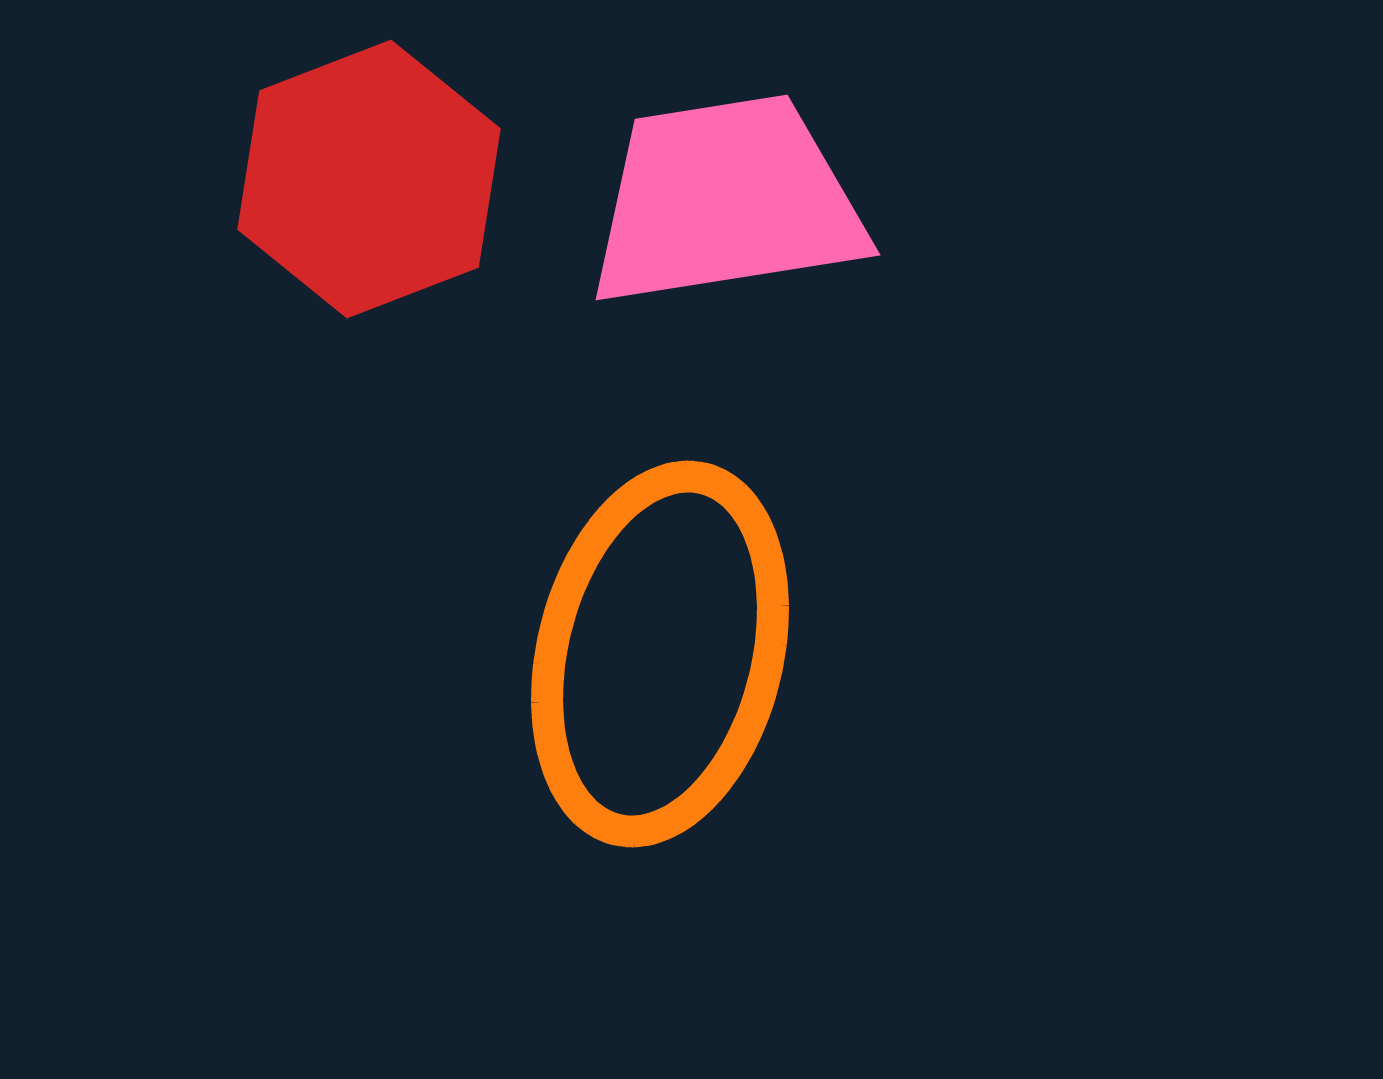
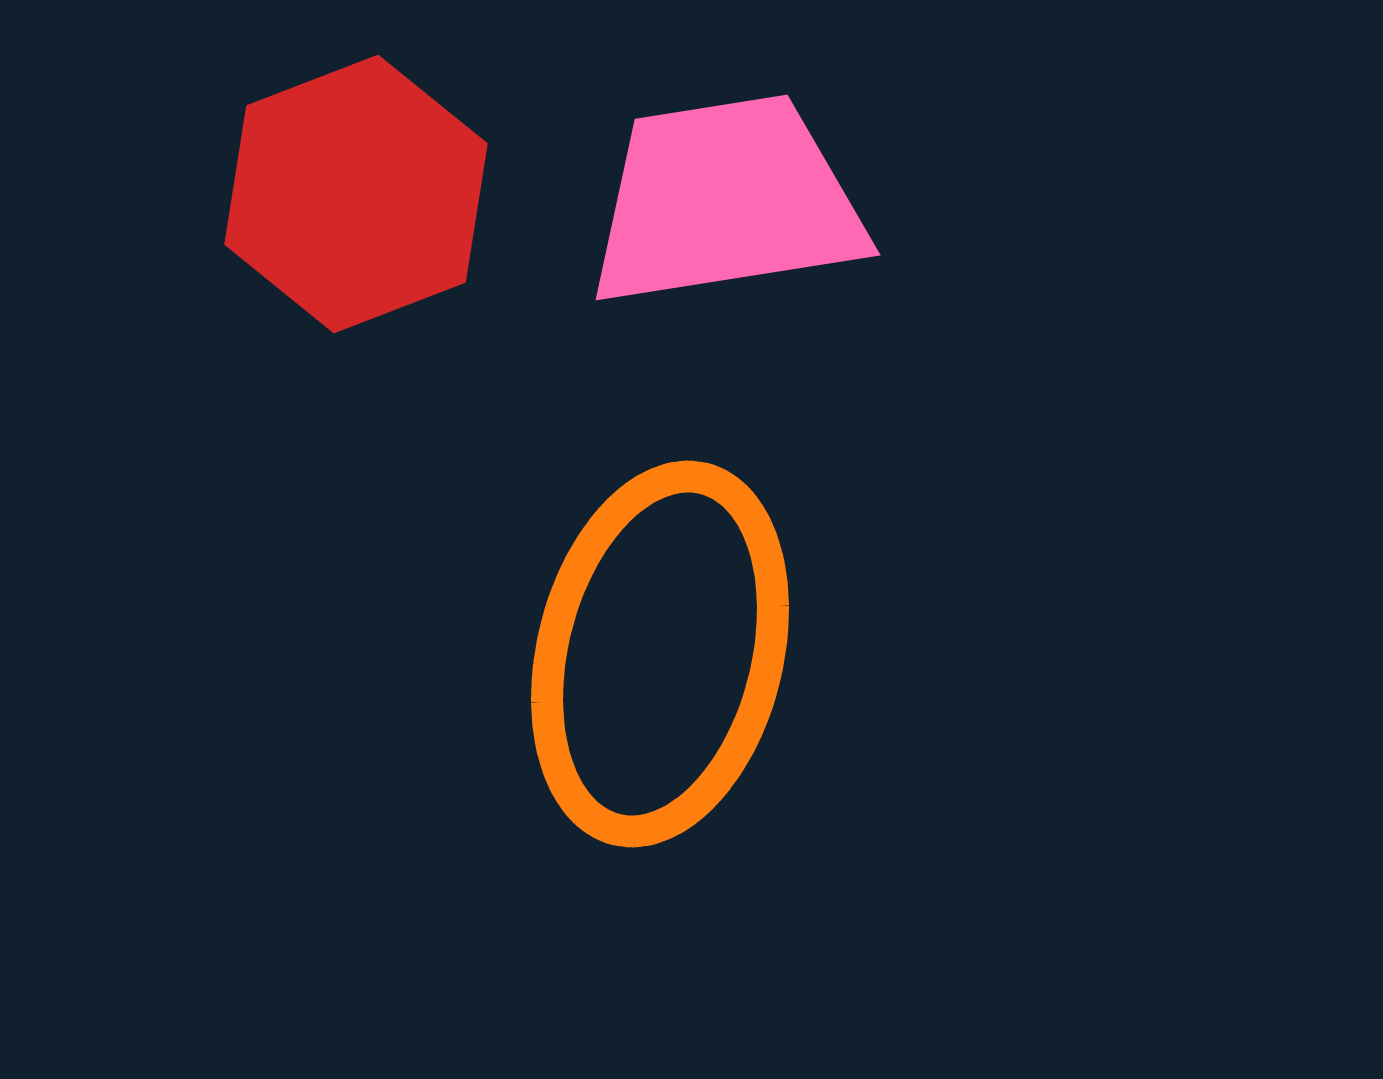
red hexagon: moved 13 px left, 15 px down
